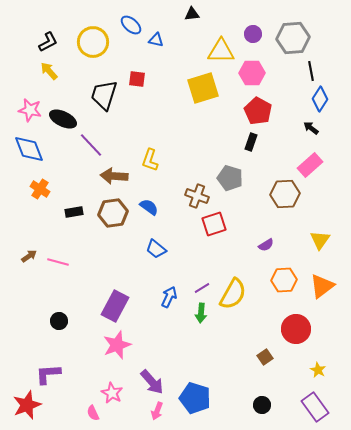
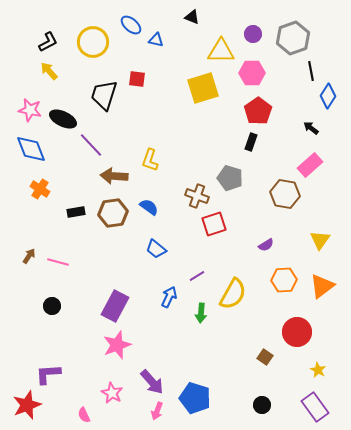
black triangle at (192, 14): moved 3 px down; rotated 28 degrees clockwise
gray hexagon at (293, 38): rotated 16 degrees counterclockwise
blue diamond at (320, 99): moved 8 px right, 3 px up
red pentagon at (258, 111): rotated 8 degrees clockwise
blue diamond at (29, 149): moved 2 px right
brown hexagon at (285, 194): rotated 12 degrees clockwise
black rectangle at (74, 212): moved 2 px right
brown arrow at (29, 256): rotated 21 degrees counterclockwise
purple line at (202, 288): moved 5 px left, 12 px up
black circle at (59, 321): moved 7 px left, 15 px up
red circle at (296, 329): moved 1 px right, 3 px down
brown square at (265, 357): rotated 21 degrees counterclockwise
pink semicircle at (93, 413): moved 9 px left, 2 px down
